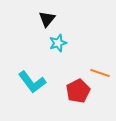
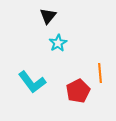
black triangle: moved 1 px right, 3 px up
cyan star: rotated 12 degrees counterclockwise
orange line: rotated 66 degrees clockwise
